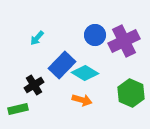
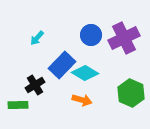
blue circle: moved 4 px left
purple cross: moved 3 px up
black cross: moved 1 px right
green rectangle: moved 4 px up; rotated 12 degrees clockwise
